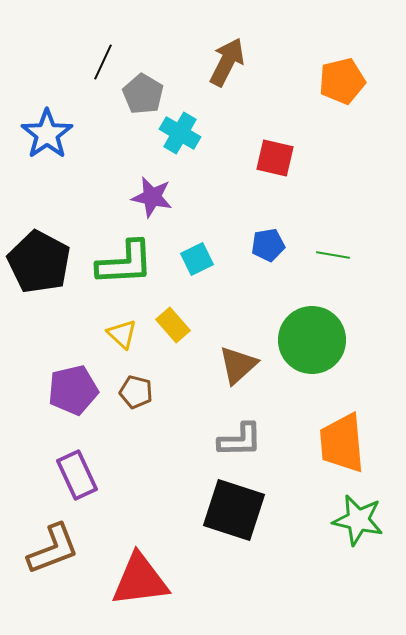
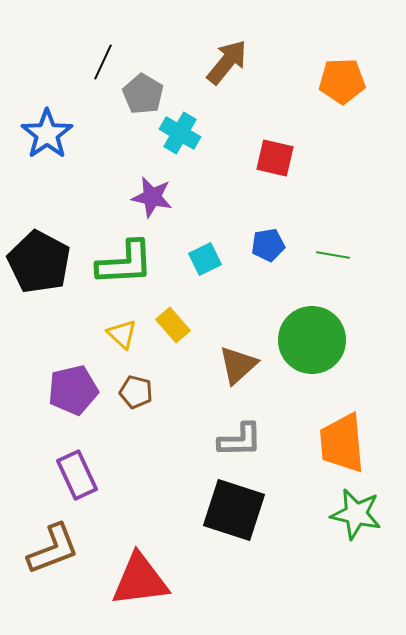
brown arrow: rotated 12 degrees clockwise
orange pentagon: rotated 12 degrees clockwise
cyan square: moved 8 px right
green star: moved 2 px left, 6 px up
